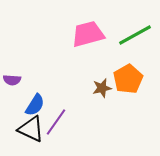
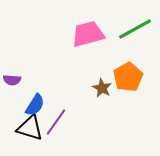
green line: moved 6 px up
orange pentagon: moved 2 px up
brown star: rotated 30 degrees counterclockwise
black triangle: moved 1 px left, 1 px up; rotated 8 degrees counterclockwise
